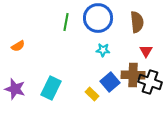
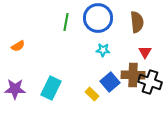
red triangle: moved 1 px left, 1 px down
purple star: rotated 15 degrees counterclockwise
